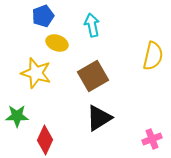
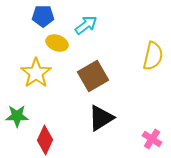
blue pentagon: rotated 20 degrees clockwise
cyan arrow: moved 6 px left; rotated 65 degrees clockwise
yellow star: rotated 20 degrees clockwise
black triangle: moved 2 px right
pink cross: rotated 36 degrees counterclockwise
